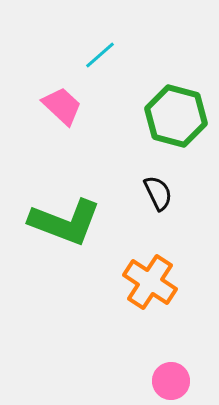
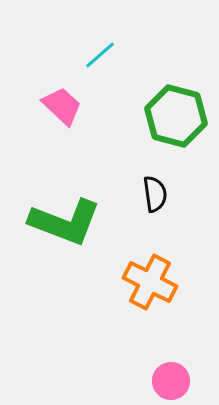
black semicircle: moved 3 px left, 1 px down; rotated 18 degrees clockwise
orange cross: rotated 6 degrees counterclockwise
